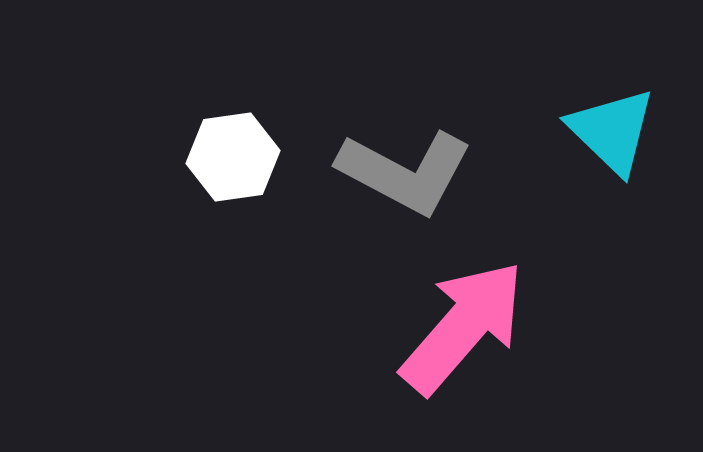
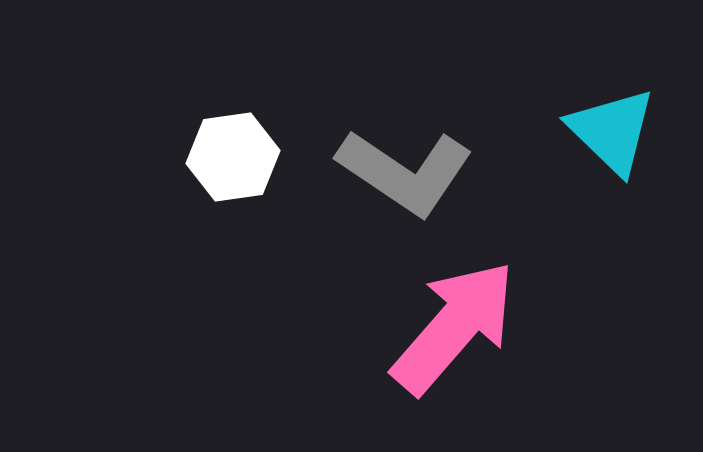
gray L-shape: rotated 6 degrees clockwise
pink arrow: moved 9 px left
